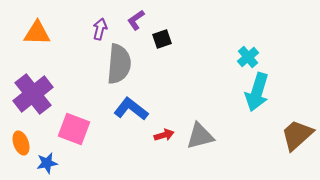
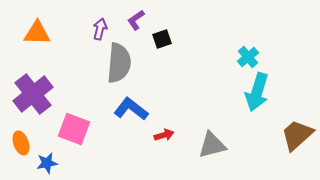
gray semicircle: moved 1 px up
gray triangle: moved 12 px right, 9 px down
